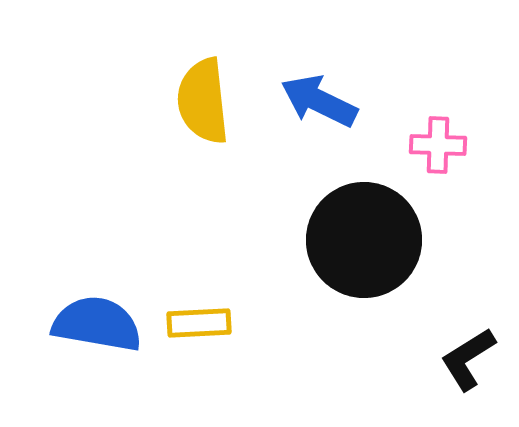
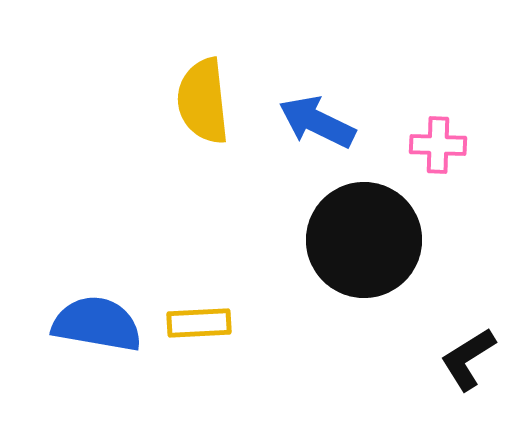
blue arrow: moved 2 px left, 21 px down
